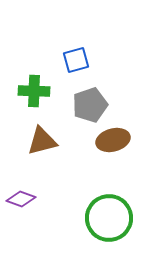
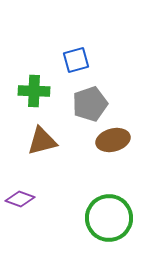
gray pentagon: moved 1 px up
purple diamond: moved 1 px left
